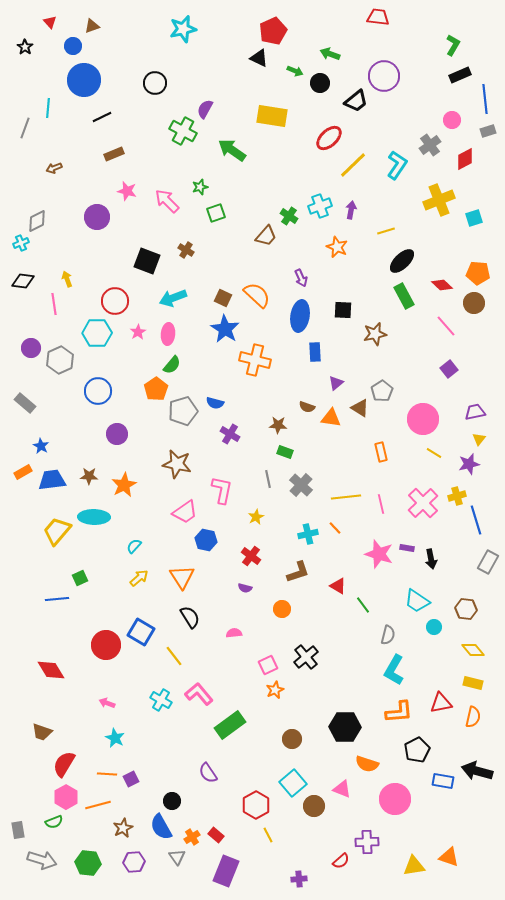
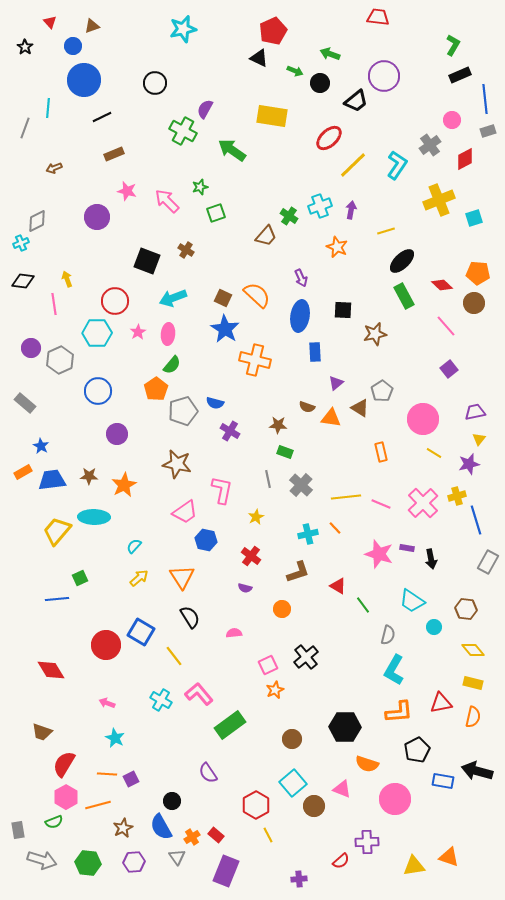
purple cross at (230, 434): moved 3 px up
pink line at (381, 504): rotated 54 degrees counterclockwise
cyan trapezoid at (417, 601): moved 5 px left
